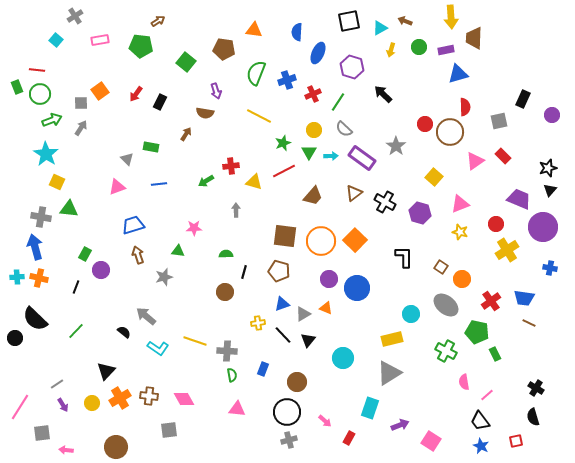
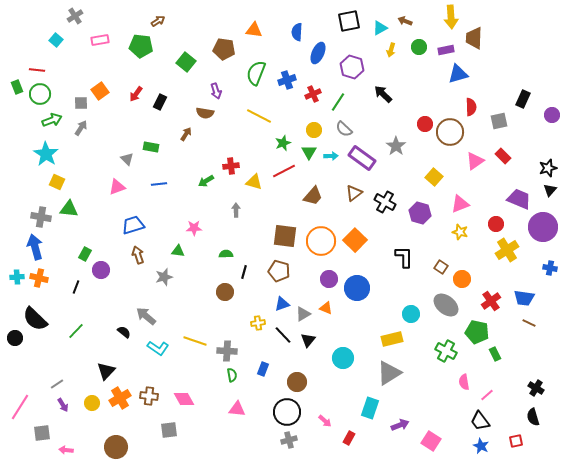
red semicircle at (465, 107): moved 6 px right
